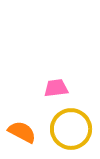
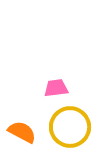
yellow circle: moved 1 px left, 2 px up
